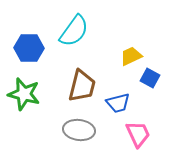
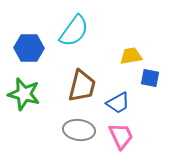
yellow trapezoid: rotated 15 degrees clockwise
blue square: rotated 18 degrees counterclockwise
blue trapezoid: rotated 15 degrees counterclockwise
pink trapezoid: moved 17 px left, 2 px down
